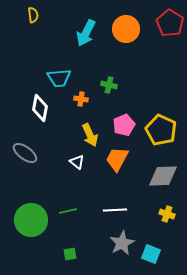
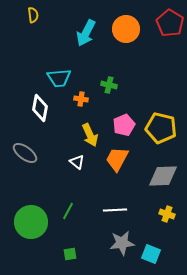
yellow pentagon: moved 2 px up; rotated 12 degrees counterclockwise
green line: rotated 48 degrees counterclockwise
green circle: moved 2 px down
gray star: rotated 20 degrees clockwise
